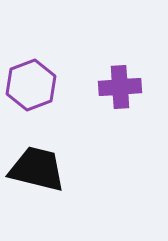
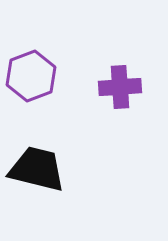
purple hexagon: moved 9 px up
